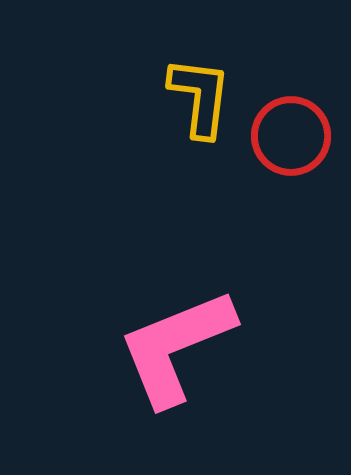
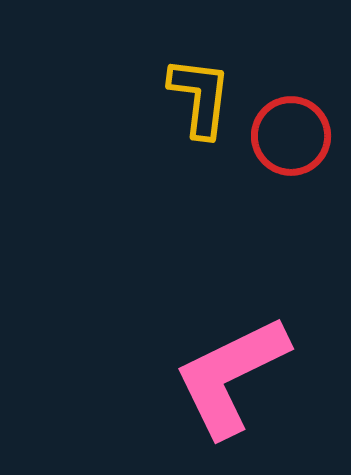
pink L-shape: moved 55 px right, 29 px down; rotated 4 degrees counterclockwise
